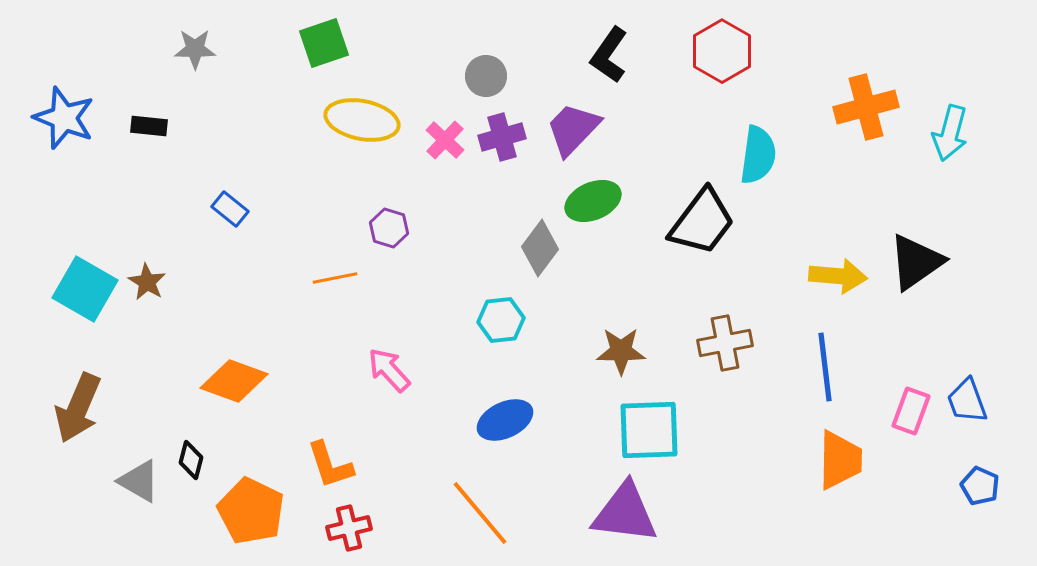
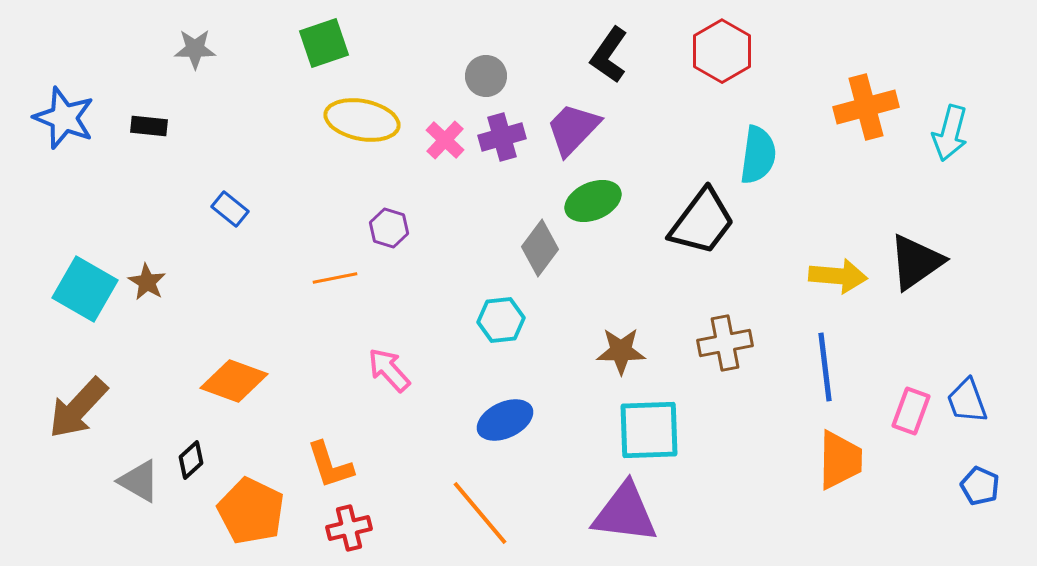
brown arrow at (78, 408): rotated 20 degrees clockwise
black diamond at (191, 460): rotated 33 degrees clockwise
